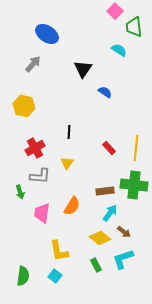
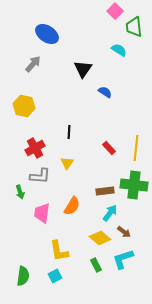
cyan square: rotated 24 degrees clockwise
